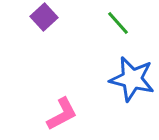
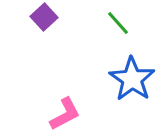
blue star: rotated 21 degrees clockwise
pink L-shape: moved 3 px right
